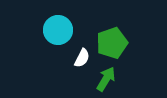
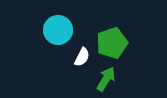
white semicircle: moved 1 px up
